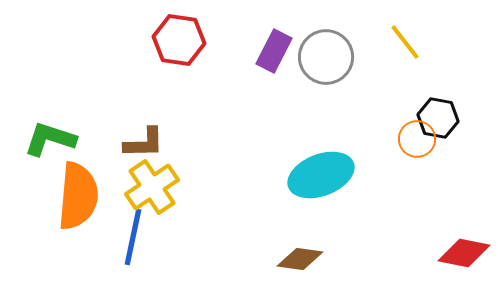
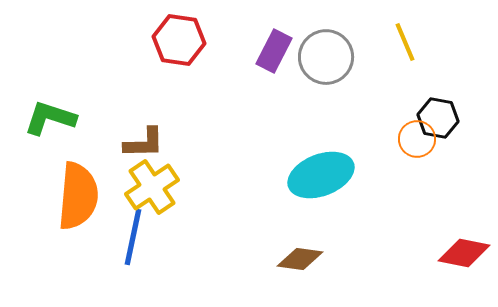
yellow line: rotated 15 degrees clockwise
green L-shape: moved 21 px up
